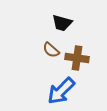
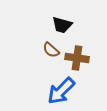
black trapezoid: moved 2 px down
